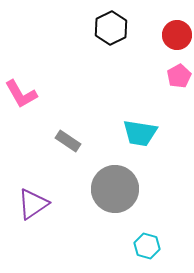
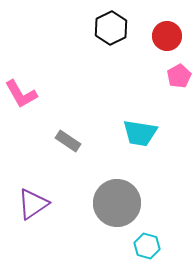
red circle: moved 10 px left, 1 px down
gray circle: moved 2 px right, 14 px down
